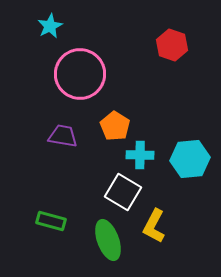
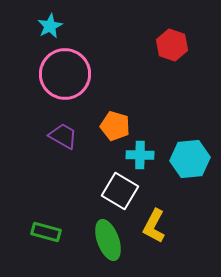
pink circle: moved 15 px left
orange pentagon: rotated 16 degrees counterclockwise
purple trapezoid: rotated 20 degrees clockwise
white square: moved 3 px left, 1 px up
green rectangle: moved 5 px left, 11 px down
